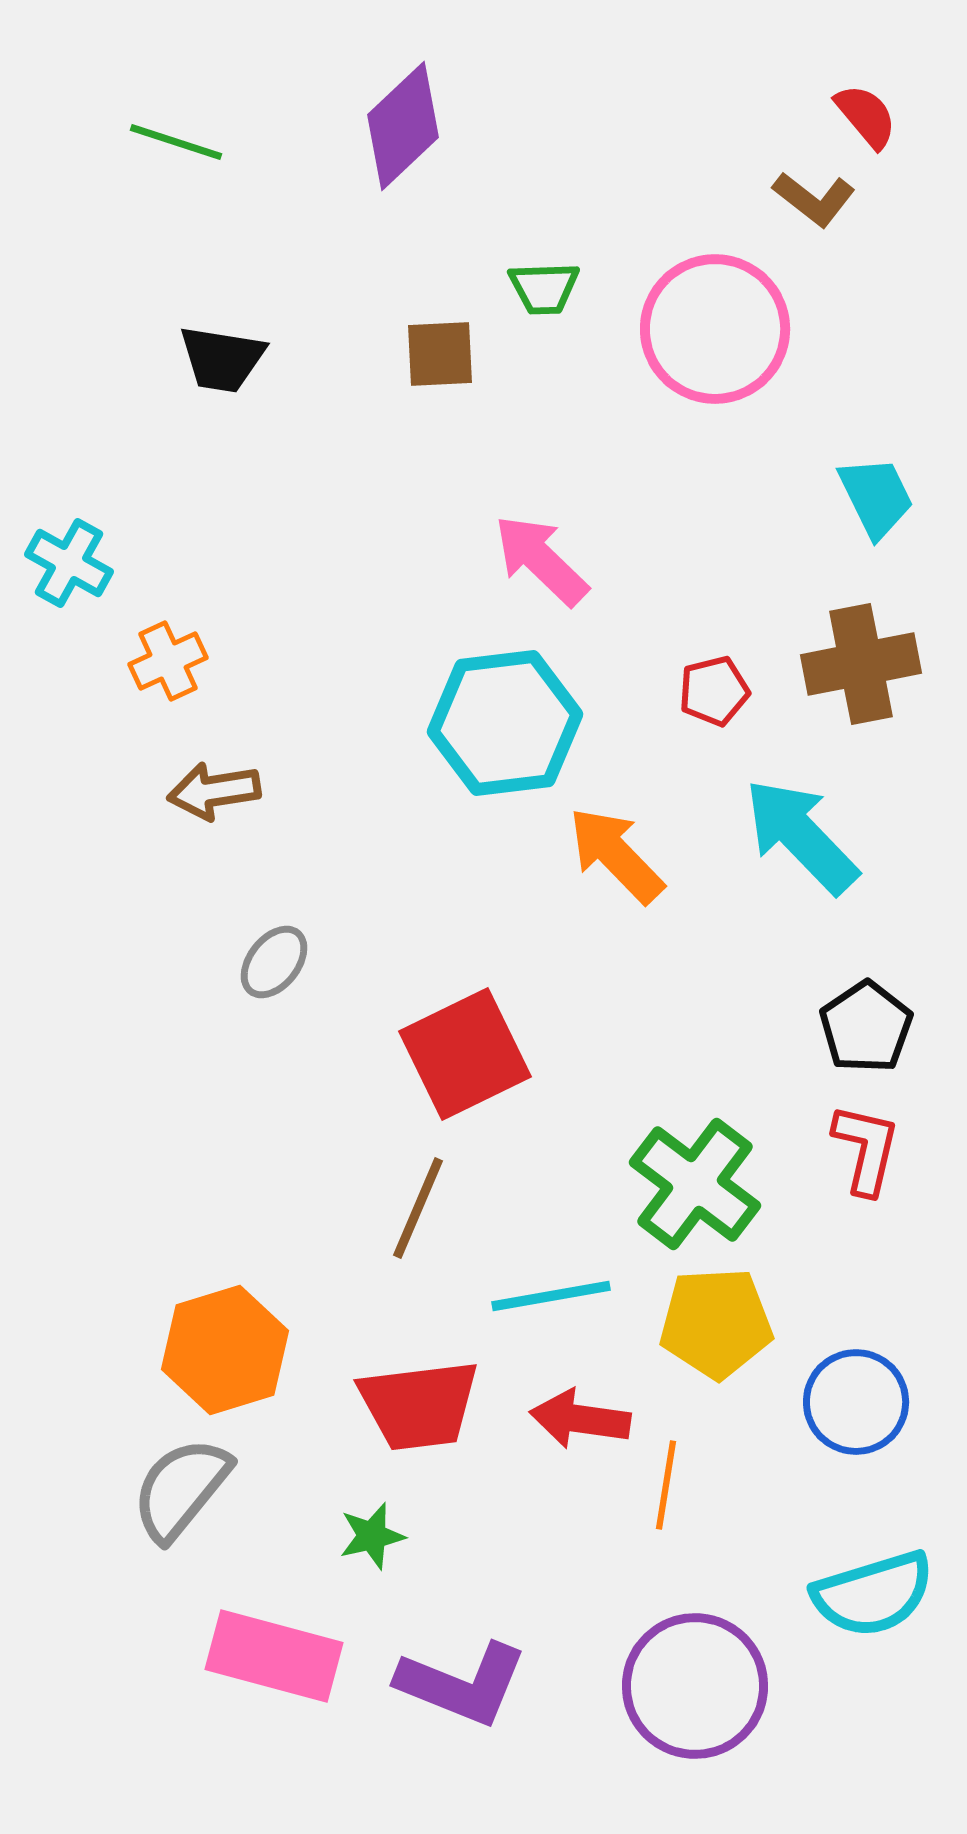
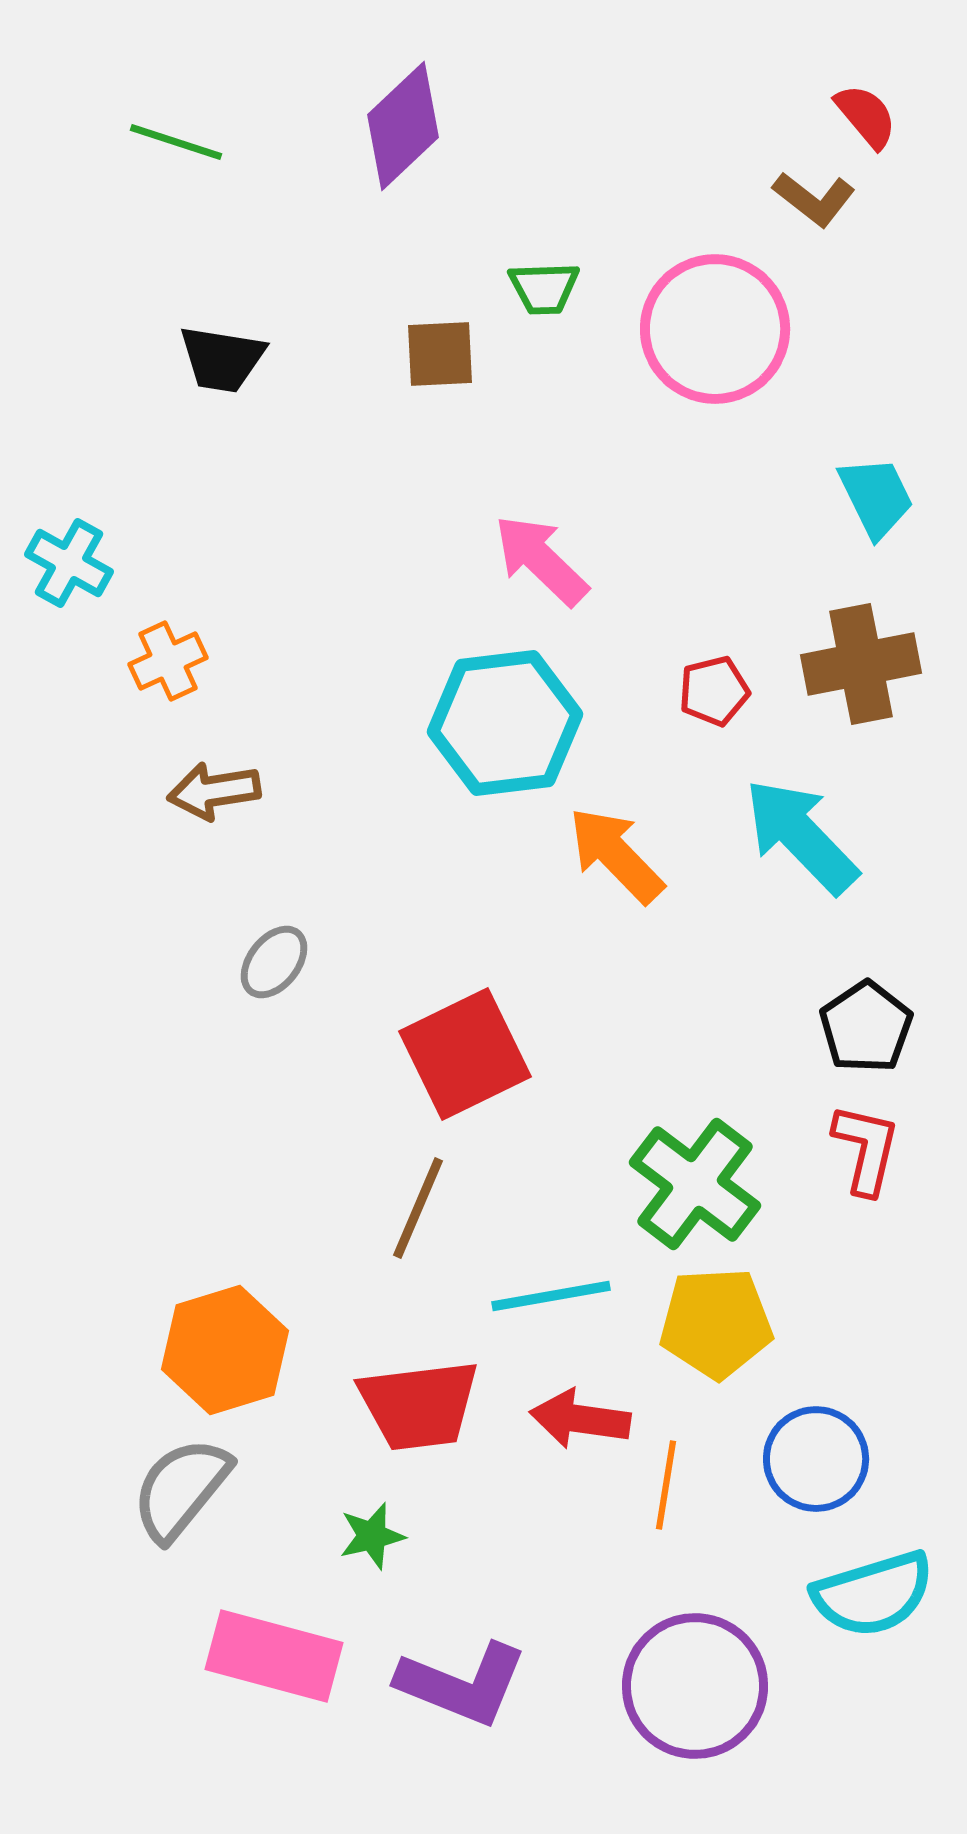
blue circle: moved 40 px left, 57 px down
